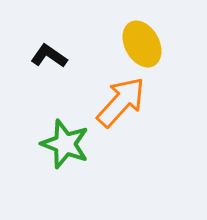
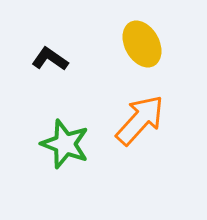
black L-shape: moved 1 px right, 3 px down
orange arrow: moved 19 px right, 18 px down
